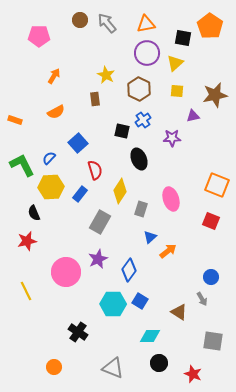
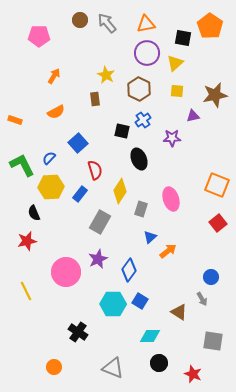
red square at (211, 221): moved 7 px right, 2 px down; rotated 30 degrees clockwise
